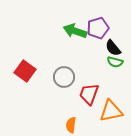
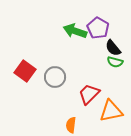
purple pentagon: rotated 25 degrees counterclockwise
gray circle: moved 9 px left
red trapezoid: rotated 25 degrees clockwise
